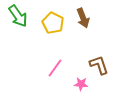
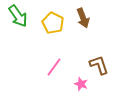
pink line: moved 1 px left, 1 px up
pink star: rotated 16 degrees clockwise
